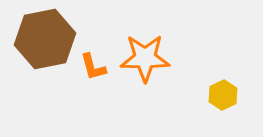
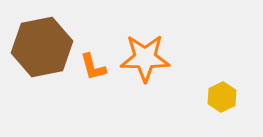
brown hexagon: moved 3 px left, 8 px down
yellow hexagon: moved 1 px left, 2 px down
